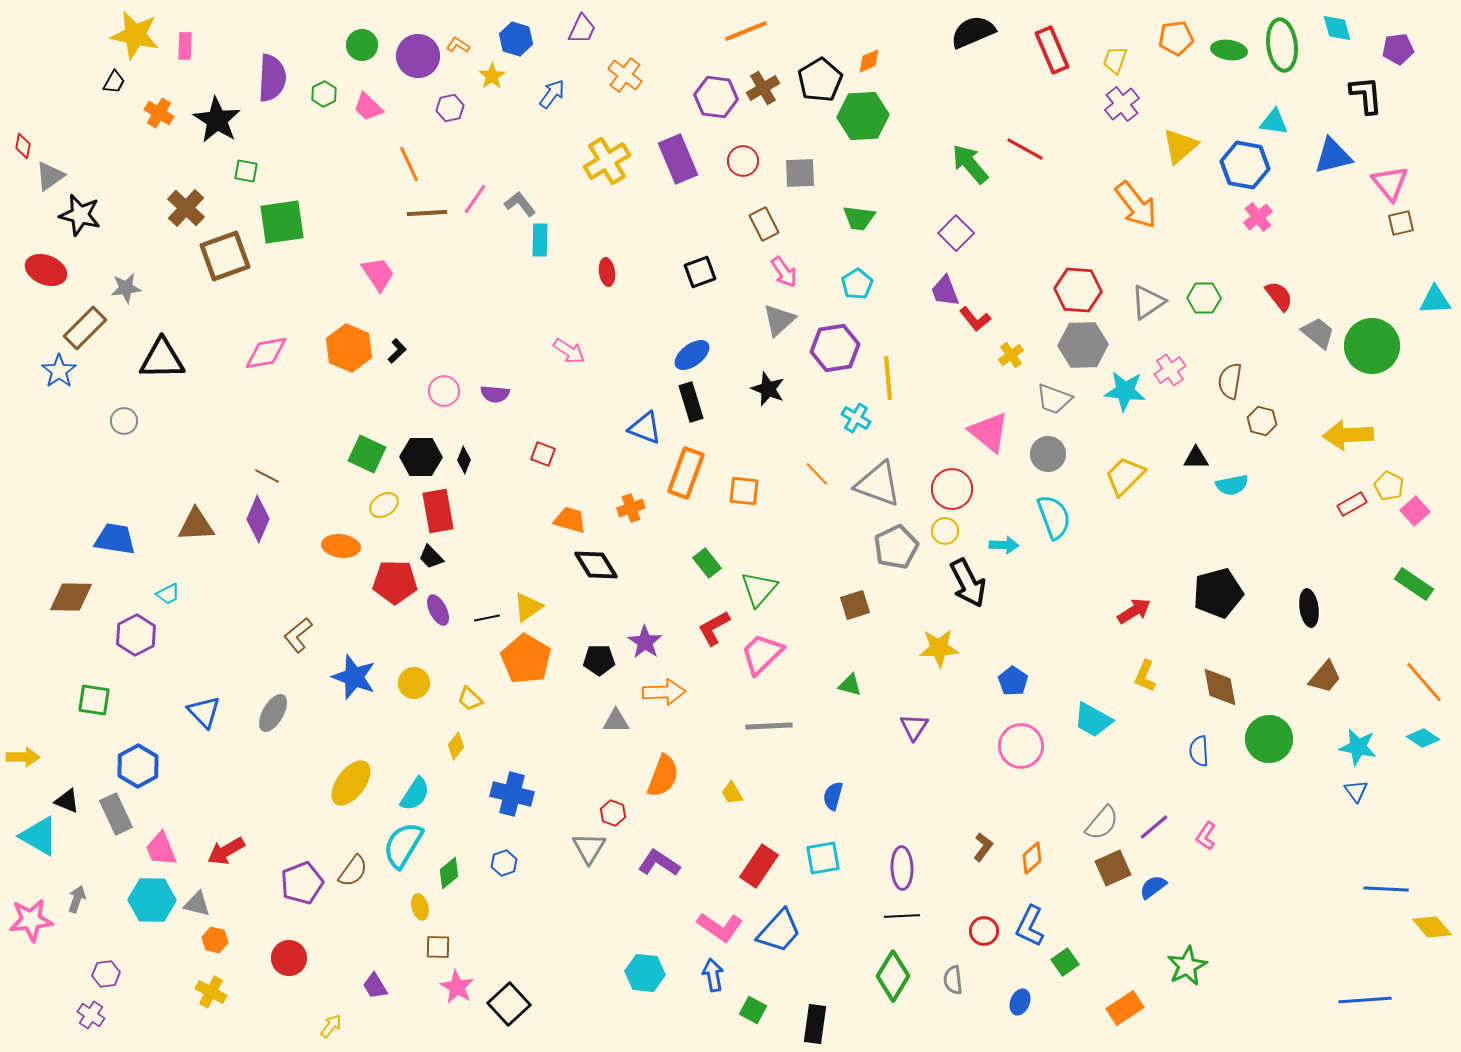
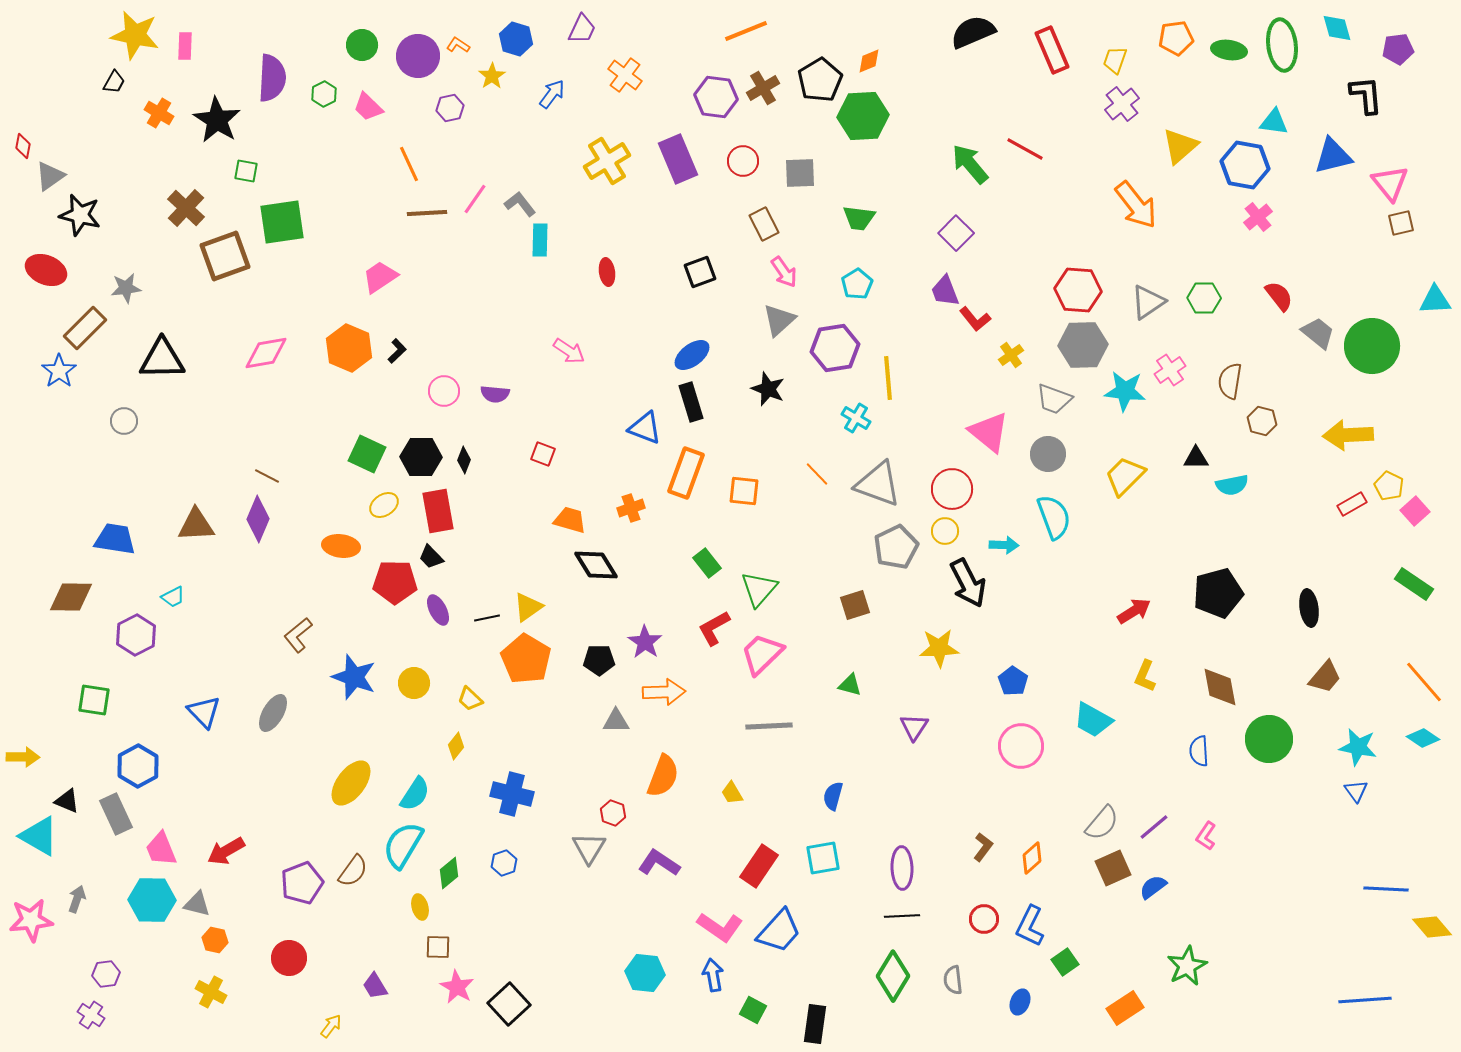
pink trapezoid at (378, 274): moved 2 px right, 3 px down; rotated 90 degrees counterclockwise
cyan trapezoid at (168, 594): moved 5 px right, 3 px down
red circle at (984, 931): moved 12 px up
